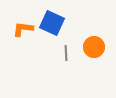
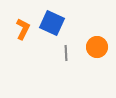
orange L-shape: rotated 110 degrees clockwise
orange circle: moved 3 px right
